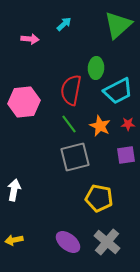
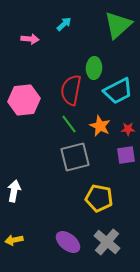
green ellipse: moved 2 px left
pink hexagon: moved 2 px up
red star: moved 5 px down
white arrow: moved 1 px down
